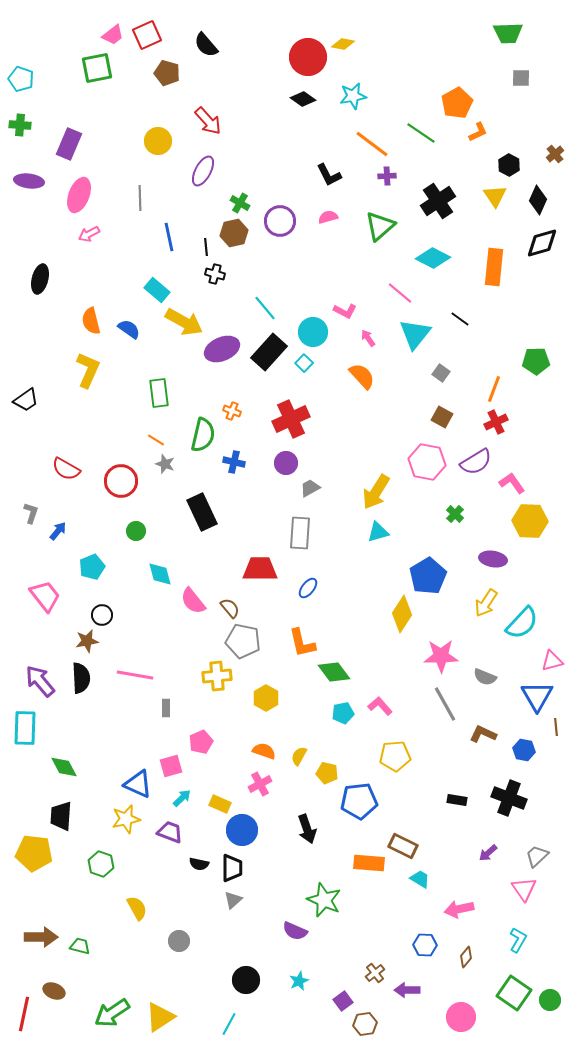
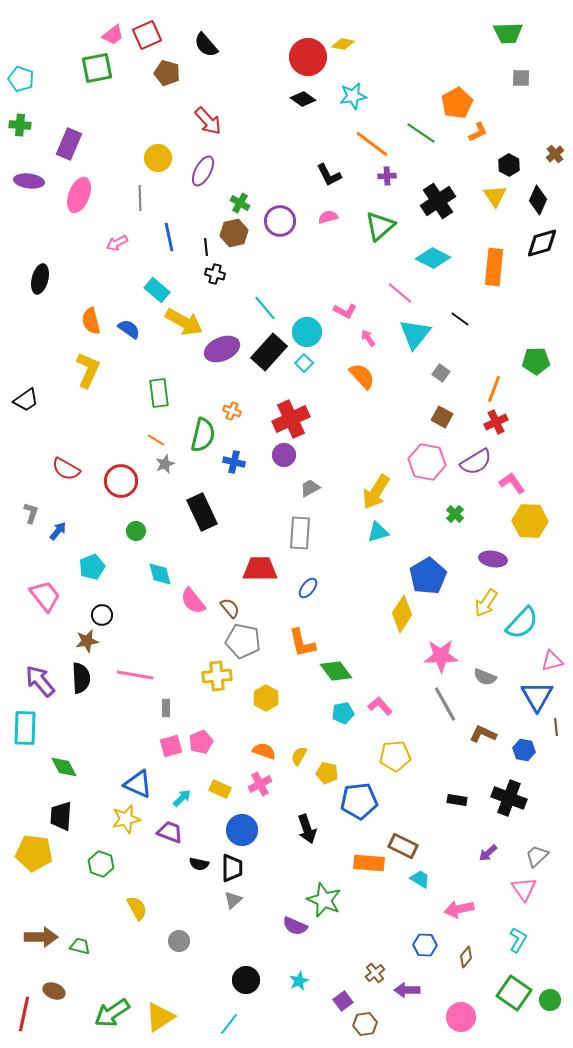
yellow circle at (158, 141): moved 17 px down
pink arrow at (89, 234): moved 28 px right, 9 px down
cyan circle at (313, 332): moved 6 px left
purple circle at (286, 463): moved 2 px left, 8 px up
gray star at (165, 464): rotated 30 degrees clockwise
green diamond at (334, 672): moved 2 px right, 1 px up
pink square at (171, 766): moved 20 px up
yellow rectangle at (220, 804): moved 15 px up
purple semicircle at (295, 931): moved 5 px up
cyan line at (229, 1024): rotated 10 degrees clockwise
